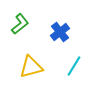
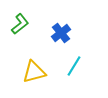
blue cross: moved 1 px right, 1 px down
yellow triangle: moved 3 px right, 5 px down
